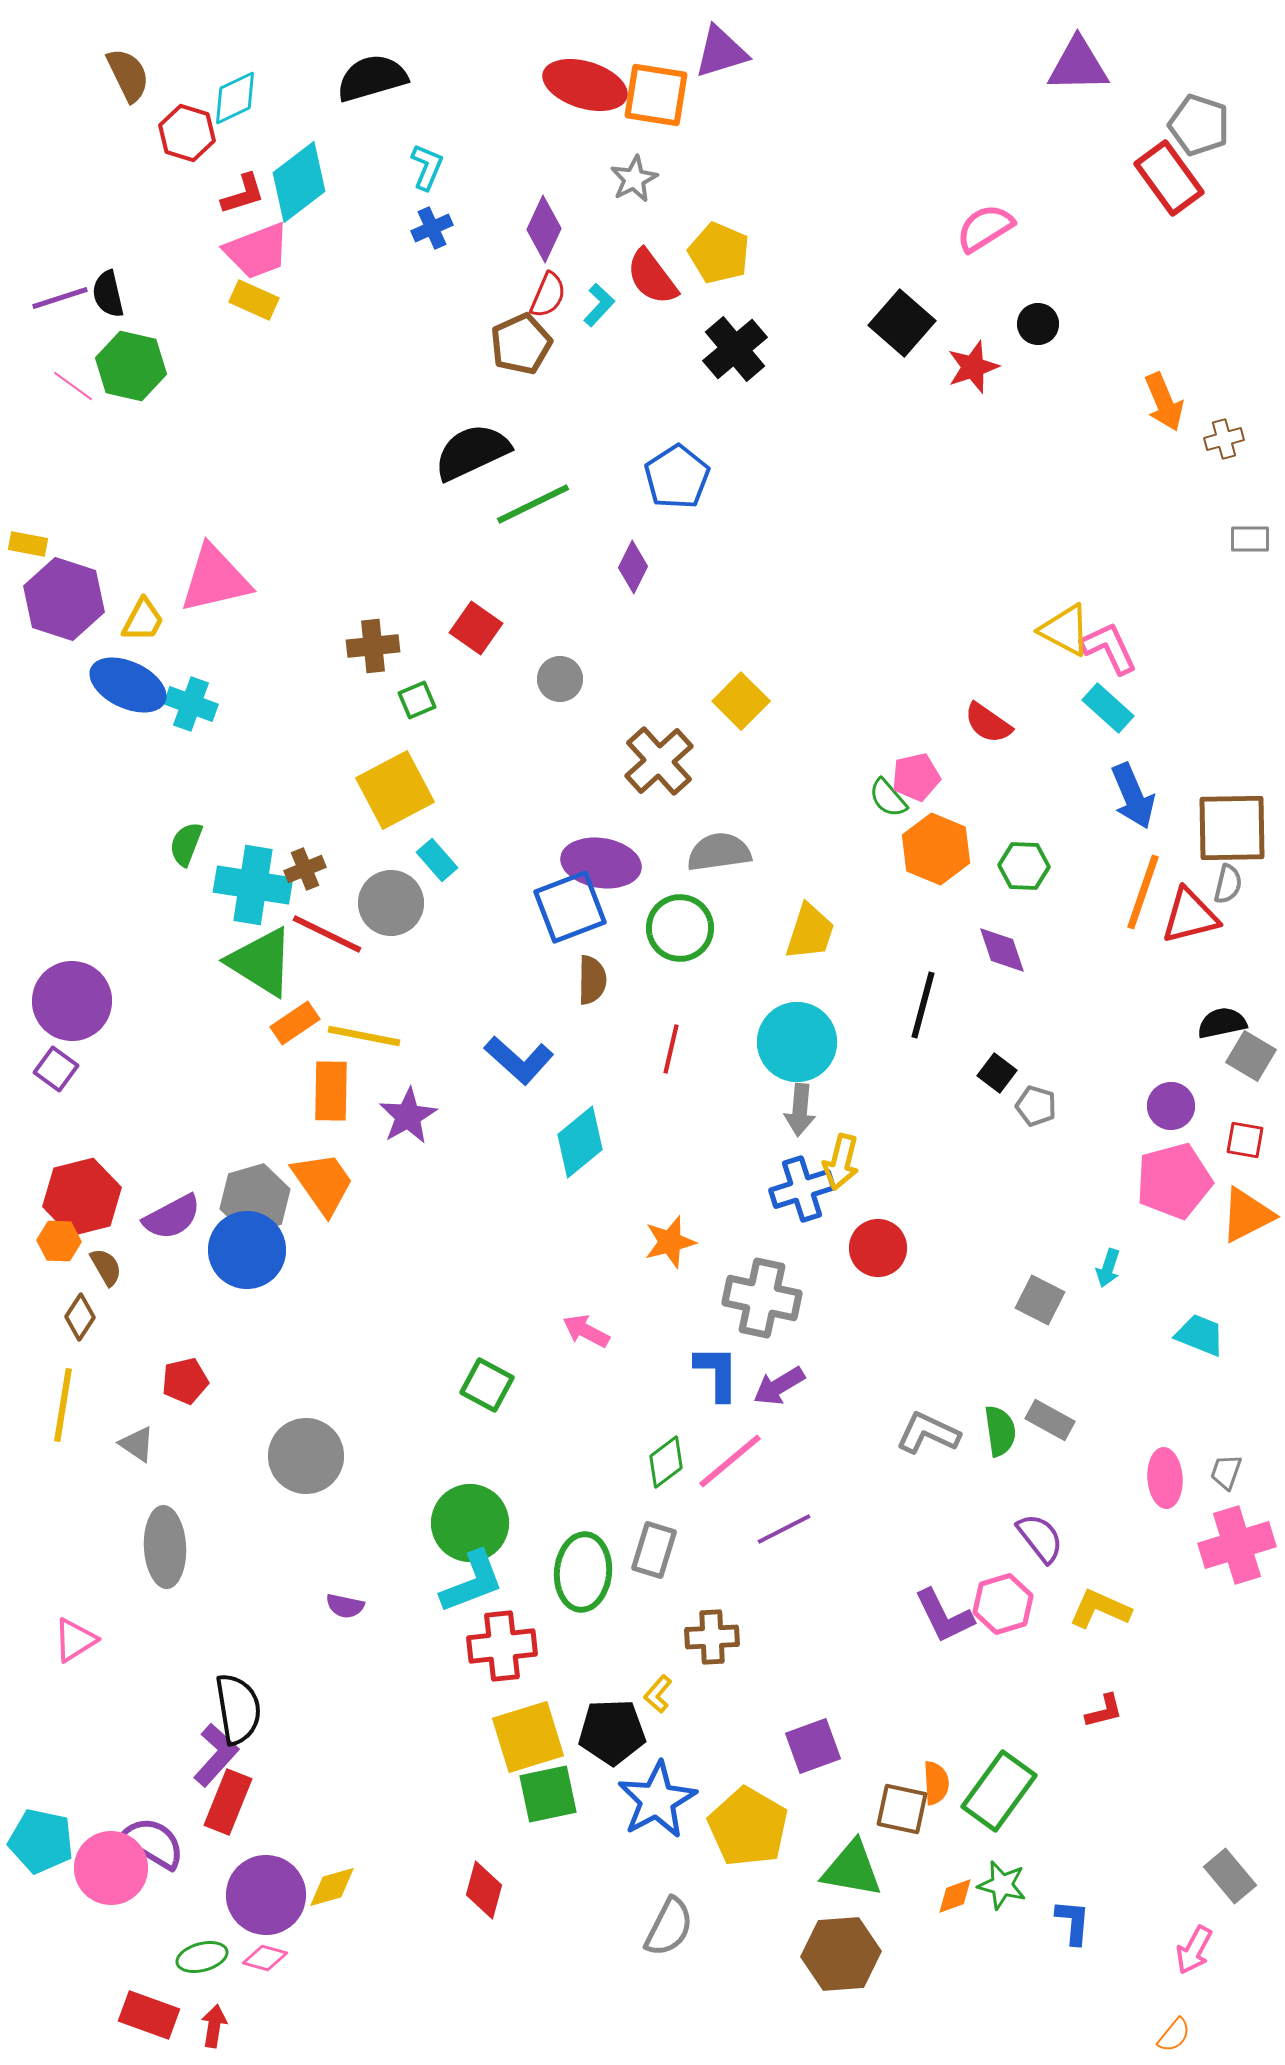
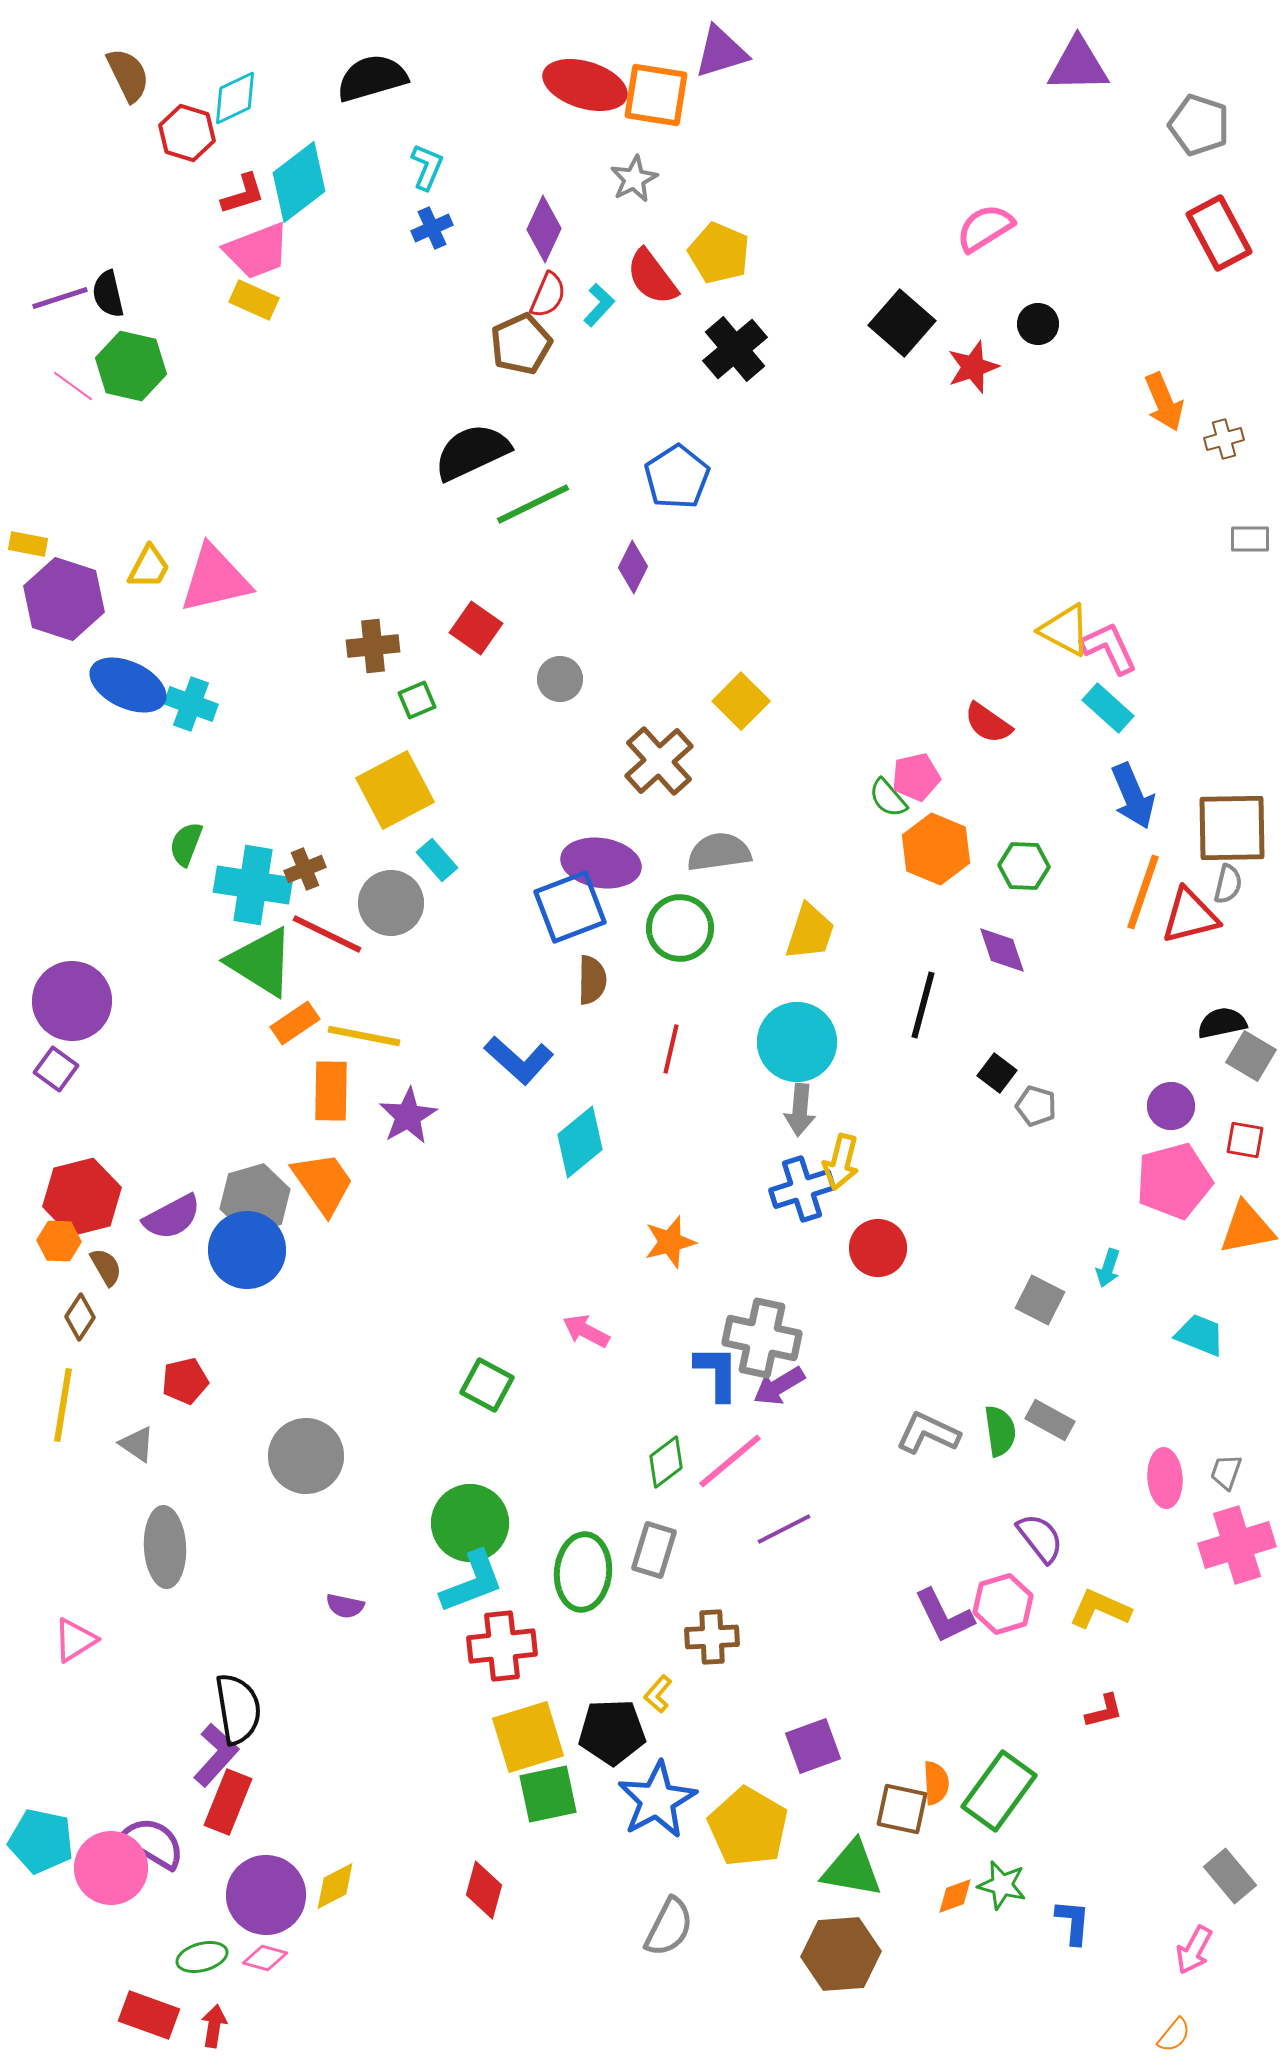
red rectangle at (1169, 178): moved 50 px right, 55 px down; rotated 8 degrees clockwise
yellow trapezoid at (143, 620): moved 6 px right, 53 px up
orange triangle at (1247, 1215): moved 13 px down; rotated 16 degrees clockwise
gray cross at (762, 1298): moved 40 px down
yellow diamond at (332, 1887): moved 3 px right, 1 px up; rotated 12 degrees counterclockwise
